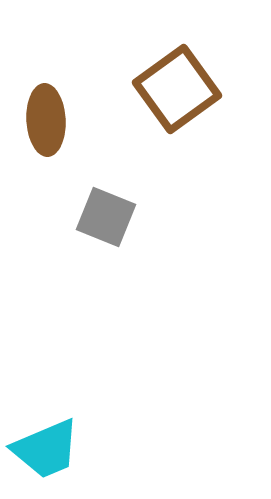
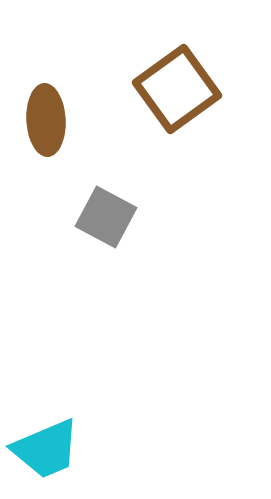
gray square: rotated 6 degrees clockwise
